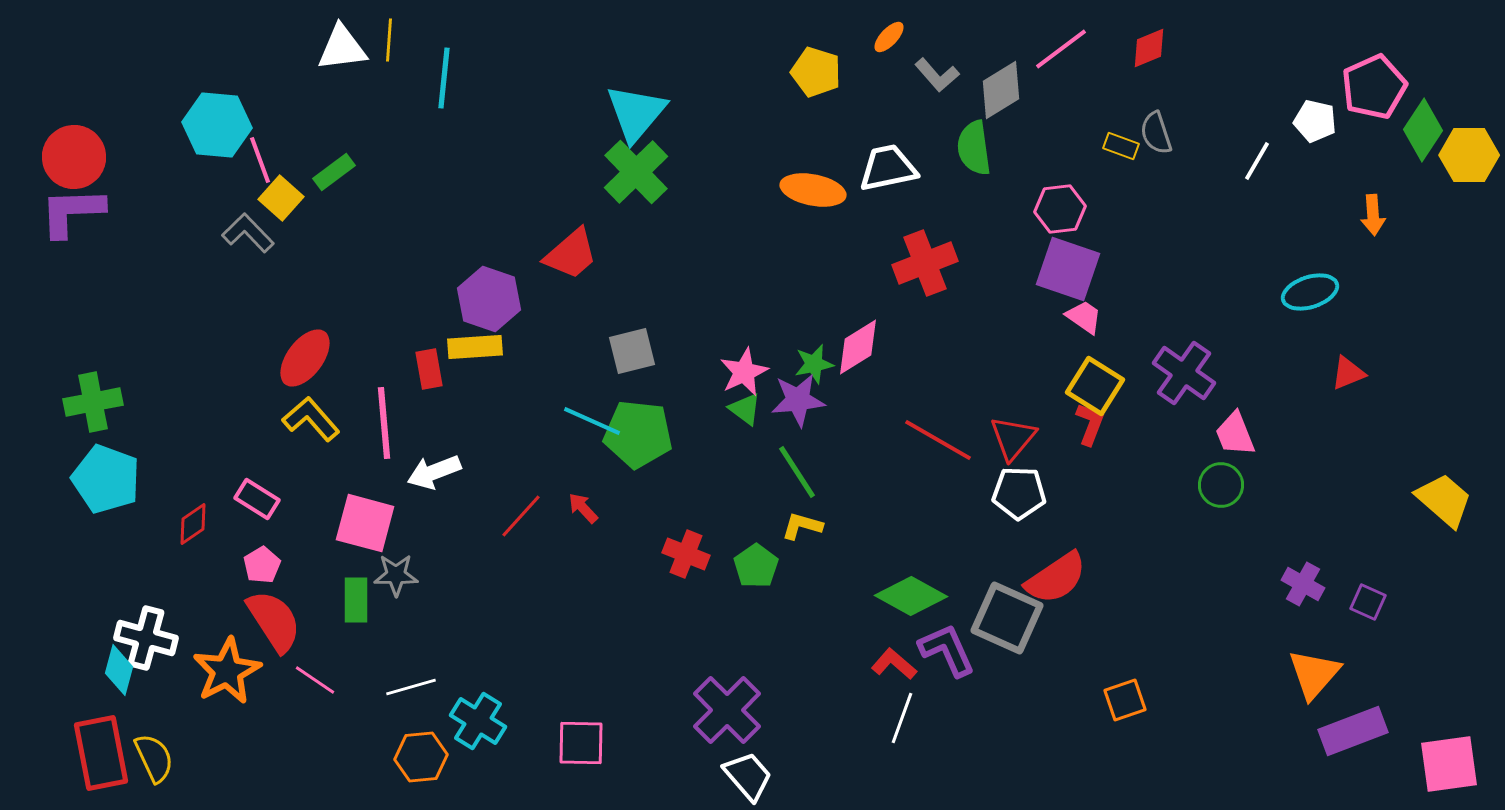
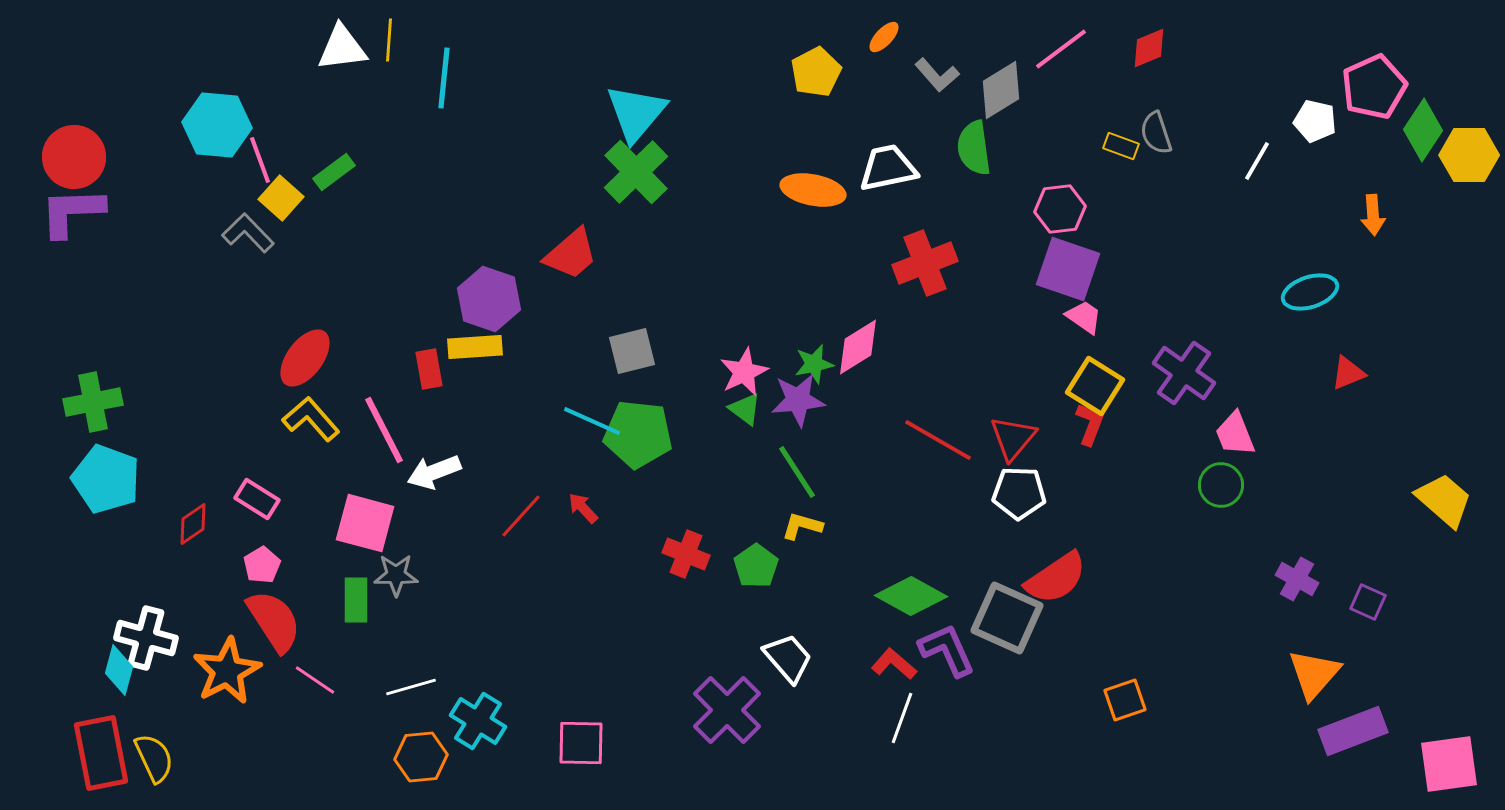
orange ellipse at (889, 37): moved 5 px left
yellow pentagon at (816, 72): rotated 27 degrees clockwise
pink line at (384, 423): moved 7 px down; rotated 22 degrees counterclockwise
purple cross at (1303, 584): moved 6 px left, 5 px up
white trapezoid at (748, 776): moved 40 px right, 118 px up
